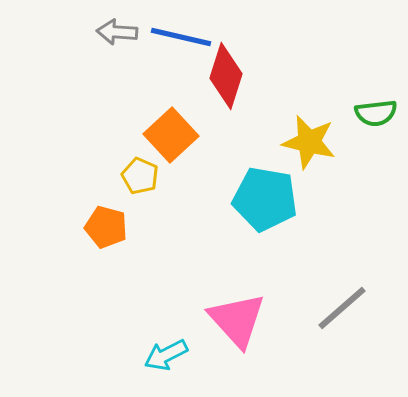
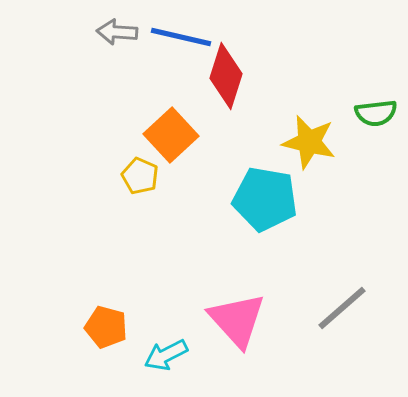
orange pentagon: moved 100 px down
